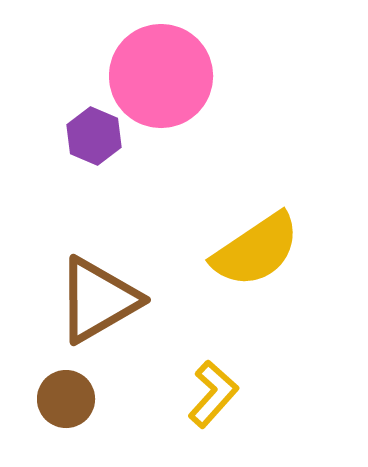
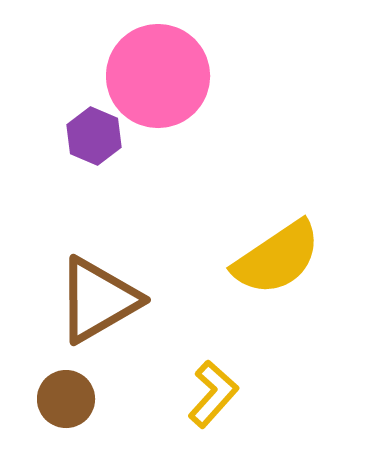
pink circle: moved 3 px left
yellow semicircle: moved 21 px right, 8 px down
